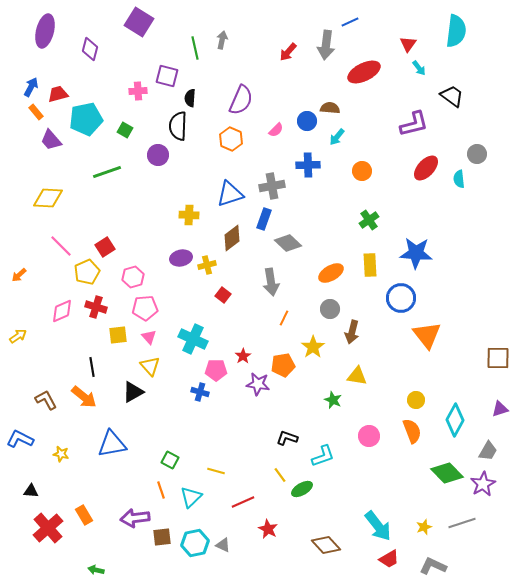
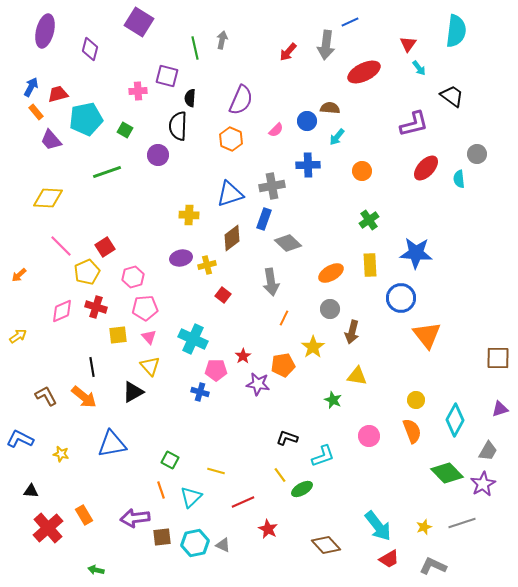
brown L-shape at (46, 400): moved 4 px up
